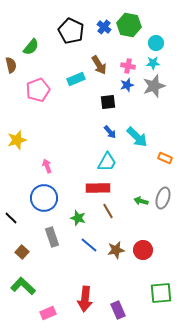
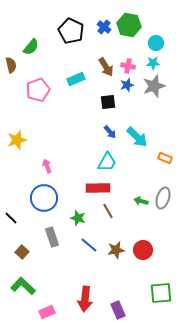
brown arrow: moved 7 px right, 2 px down
pink rectangle: moved 1 px left, 1 px up
